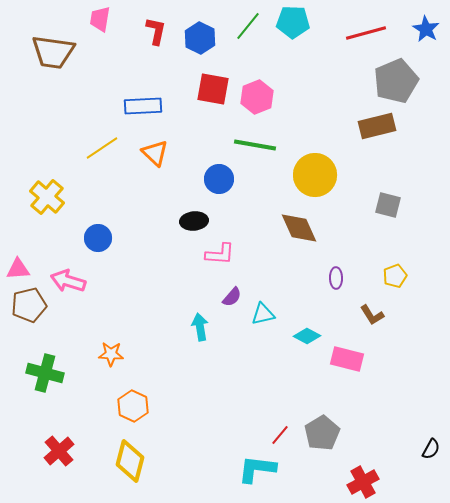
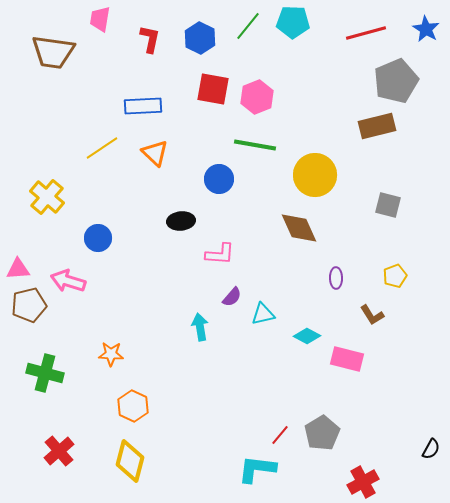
red L-shape at (156, 31): moved 6 px left, 8 px down
black ellipse at (194, 221): moved 13 px left
